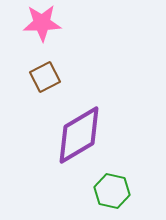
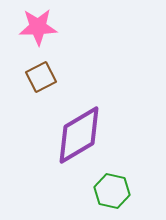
pink star: moved 4 px left, 4 px down
brown square: moved 4 px left
